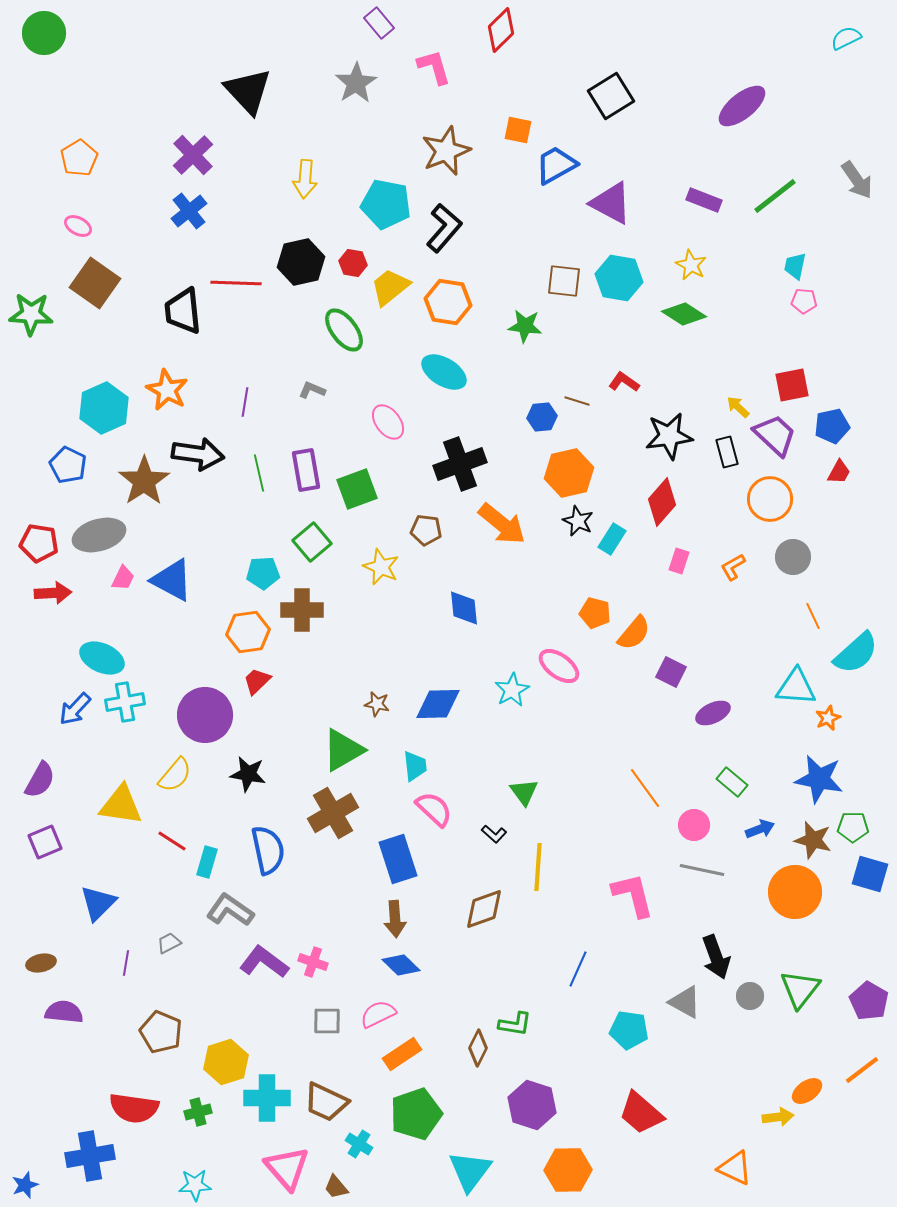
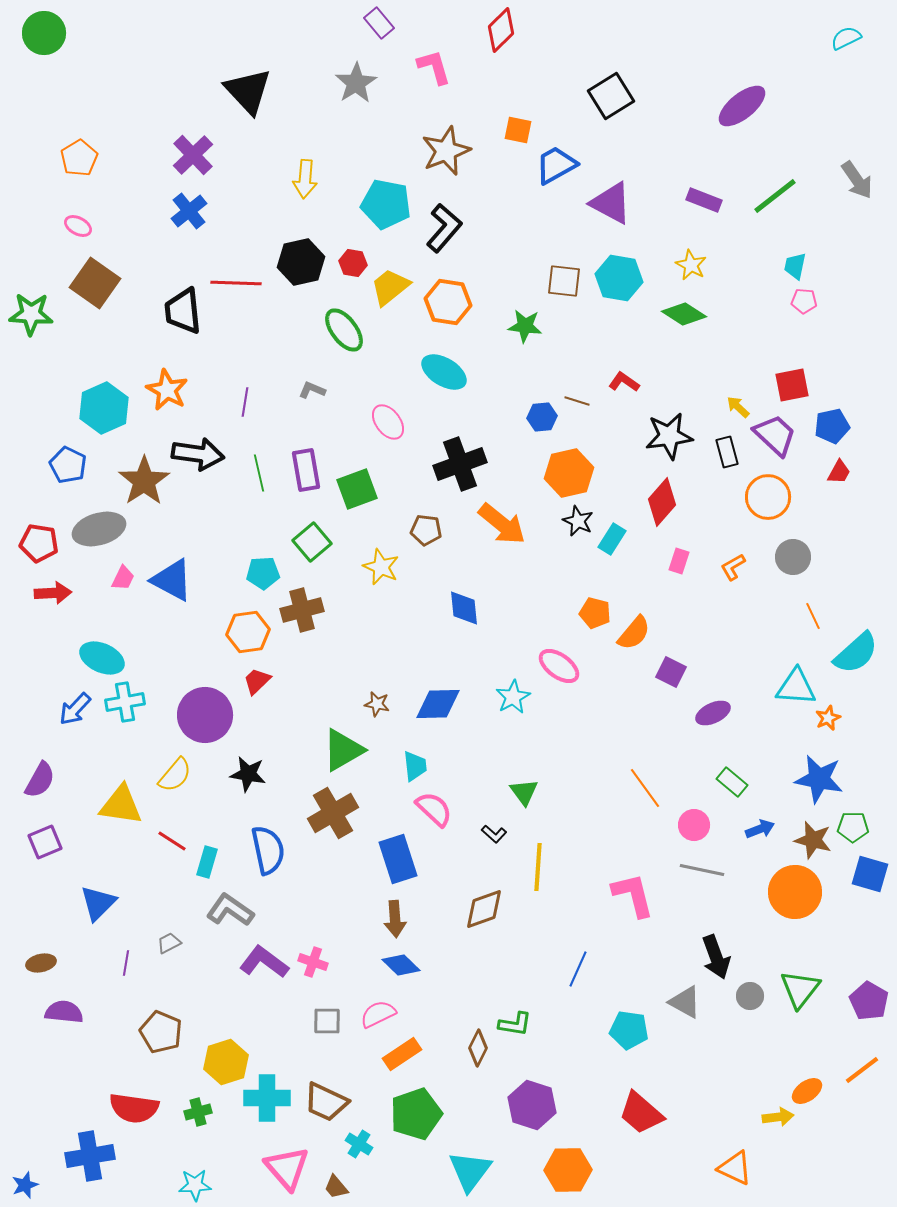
orange circle at (770, 499): moved 2 px left, 2 px up
gray ellipse at (99, 535): moved 6 px up
brown cross at (302, 610): rotated 15 degrees counterclockwise
cyan star at (512, 690): moved 1 px right, 7 px down
